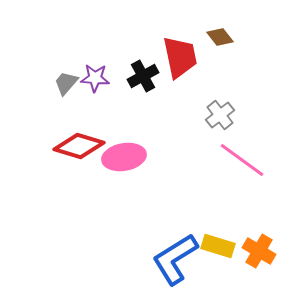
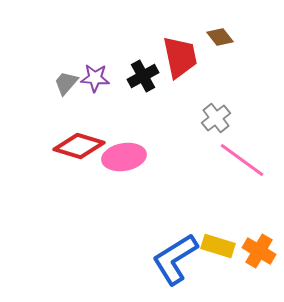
gray cross: moved 4 px left, 3 px down
